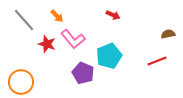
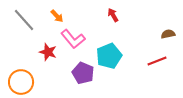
red arrow: rotated 144 degrees counterclockwise
red star: moved 1 px right, 8 px down
